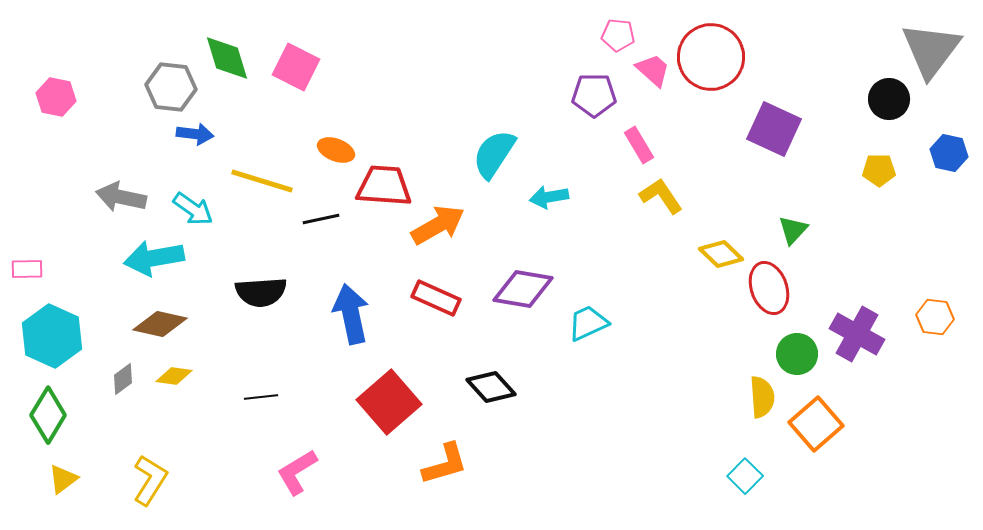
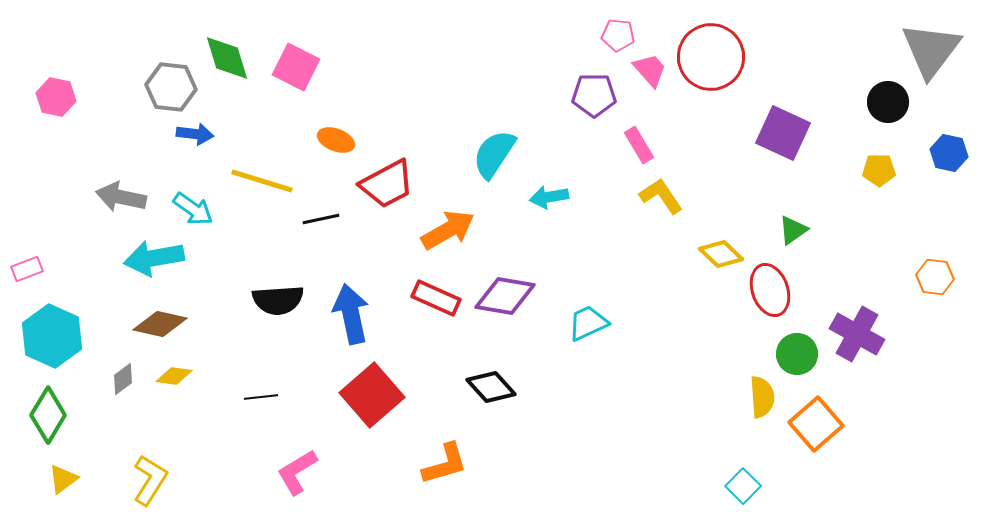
pink trapezoid at (653, 70): moved 3 px left; rotated 6 degrees clockwise
black circle at (889, 99): moved 1 px left, 3 px down
purple square at (774, 129): moved 9 px right, 4 px down
orange ellipse at (336, 150): moved 10 px up
red trapezoid at (384, 186): moved 3 px right, 2 px up; rotated 148 degrees clockwise
orange arrow at (438, 225): moved 10 px right, 5 px down
green triangle at (793, 230): rotated 12 degrees clockwise
pink rectangle at (27, 269): rotated 20 degrees counterclockwise
red ellipse at (769, 288): moved 1 px right, 2 px down
purple diamond at (523, 289): moved 18 px left, 7 px down
black semicircle at (261, 292): moved 17 px right, 8 px down
orange hexagon at (935, 317): moved 40 px up
red square at (389, 402): moved 17 px left, 7 px up
cyan square at (745, 476): moved 2 px left, 10 px down
